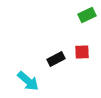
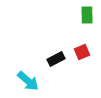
green rectangle: rotated 66 degrees counterclockwise
red square: rotated 21 degrees counterclockwise
